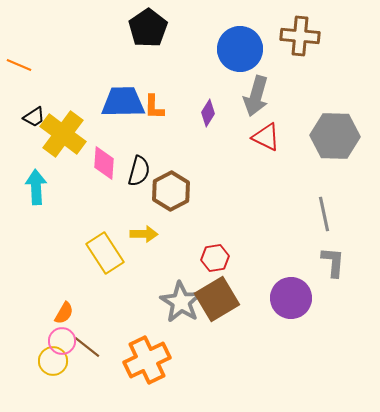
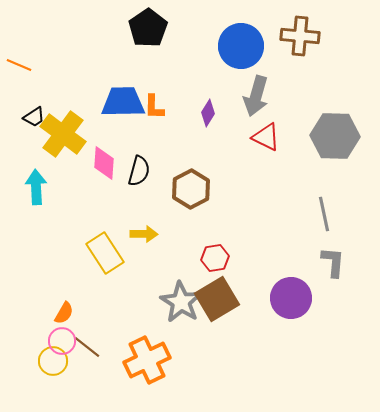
blue circle: moved 1 px right, 3 px up
brown hexagon: moved 20 px right, 2 px up
